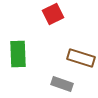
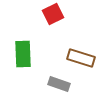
green rectangle: moved 5 px right
gray rectangle: moved 3 px left
